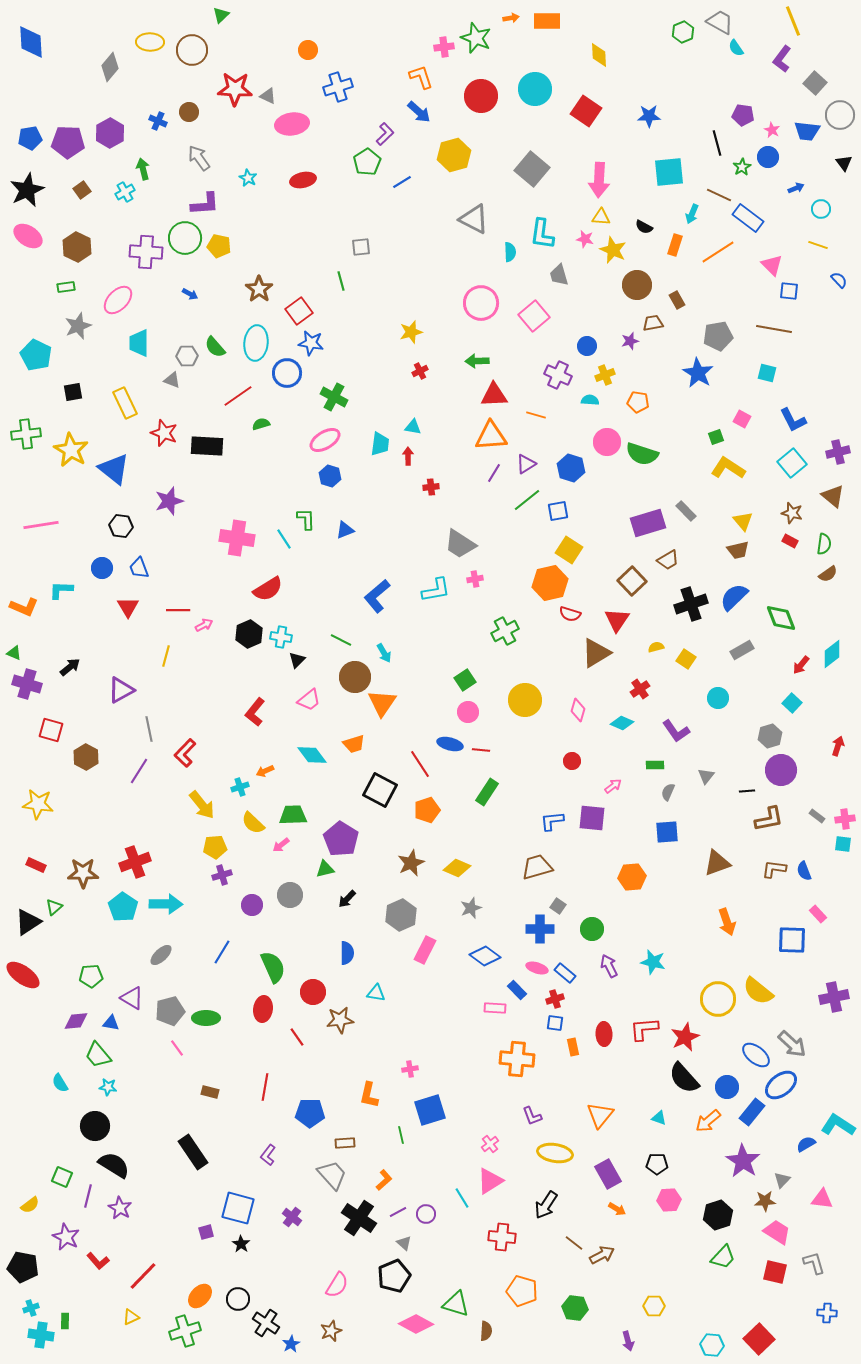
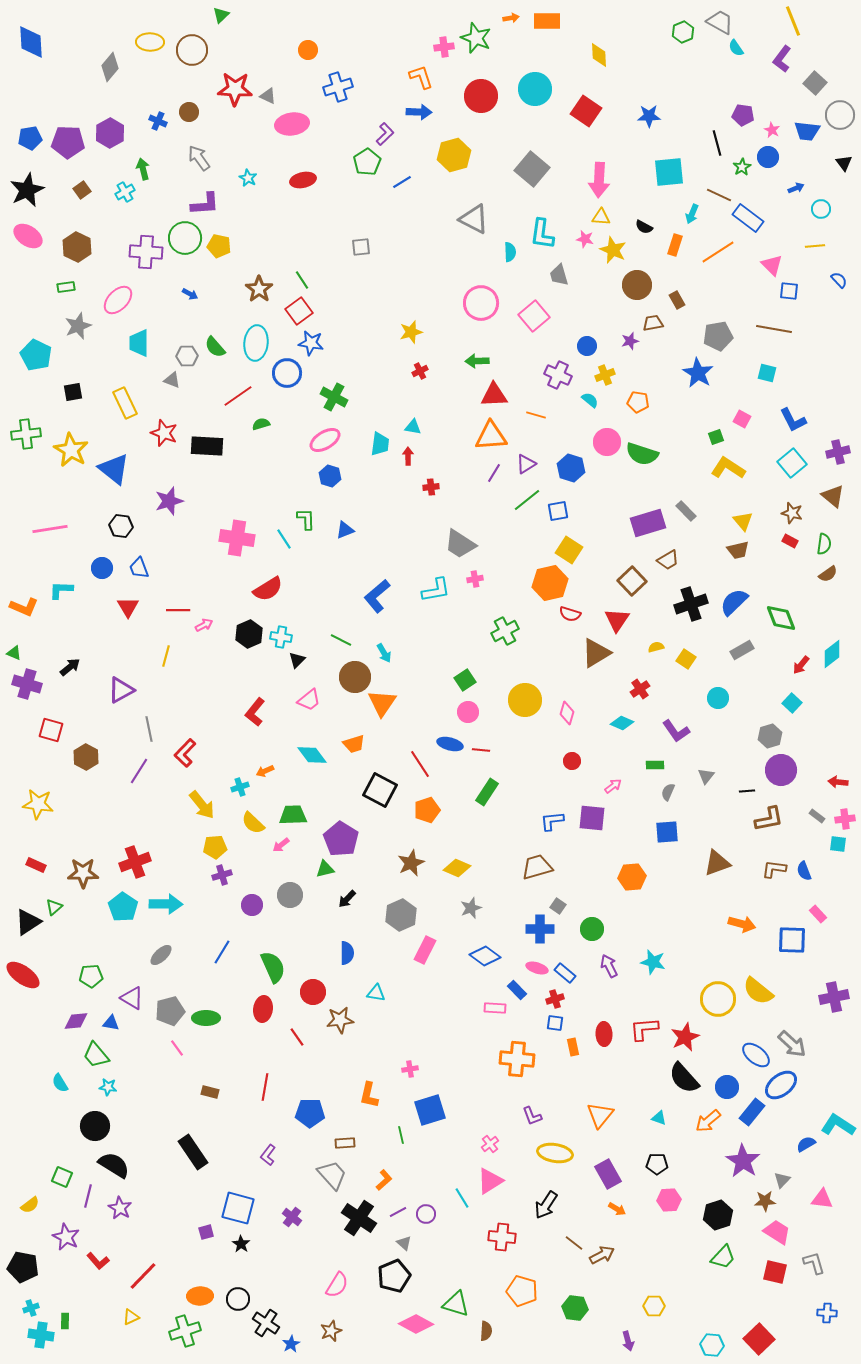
blue arrow at (419, 112): rotated 40 degrees counterclockwise
yellow line at (818, 245): moved 3 px left, 1 px down; rotated 24 degrees counterclockwise
green line at (341, 281): moved 39 px left, 1 px up; rotated 18 degrees counterclockwise
cyan semicircle at (590, 400): rotated 36 degrees clockwise
pink line at (41, 525): moved 9 px right, 4 px down
blue semicircle at (734, 597): moved 5 px down
pink diamond at (578, 710): moved 11 px left, 3 px down
red arrow at (838, 746): moved 36 px down; rotated 102 degrees counterclockwise
cyan square at (843, 844): moved 5 px left
orange arrow at (727, 922): moved 15 px right, 2 px down; rotated 56 degrees counterclockwise
green trapezoid at (98, 1055): moved 2 px left
orange ellipse at (200, 1296): rotated 45 degrees clockwise
